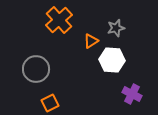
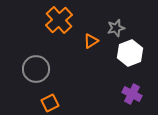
white hexagon: moved 18 px right, 7 px up; rotated 25 degrees counterclockwise
